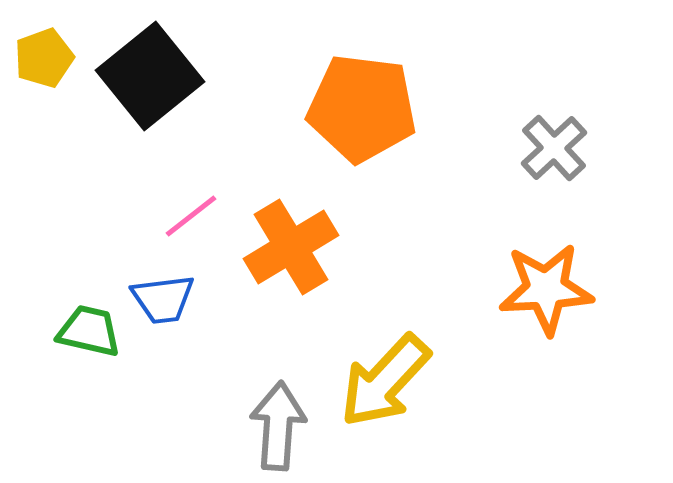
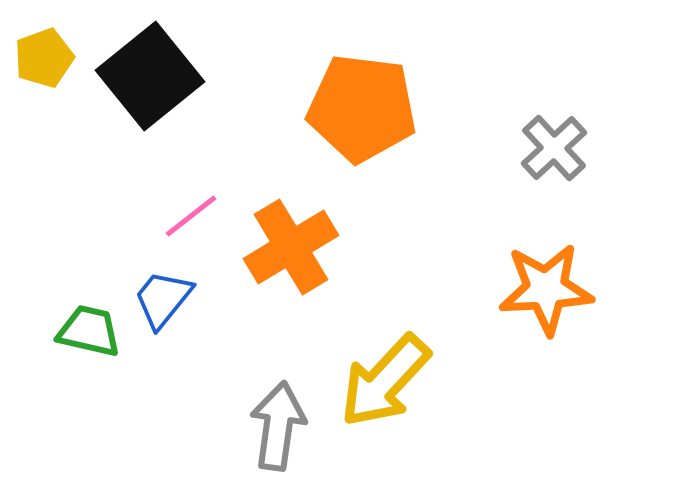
blue trapezoid: rotated 136 degrees clockwise
gray arrow: rotated 4 degrees clockwise
